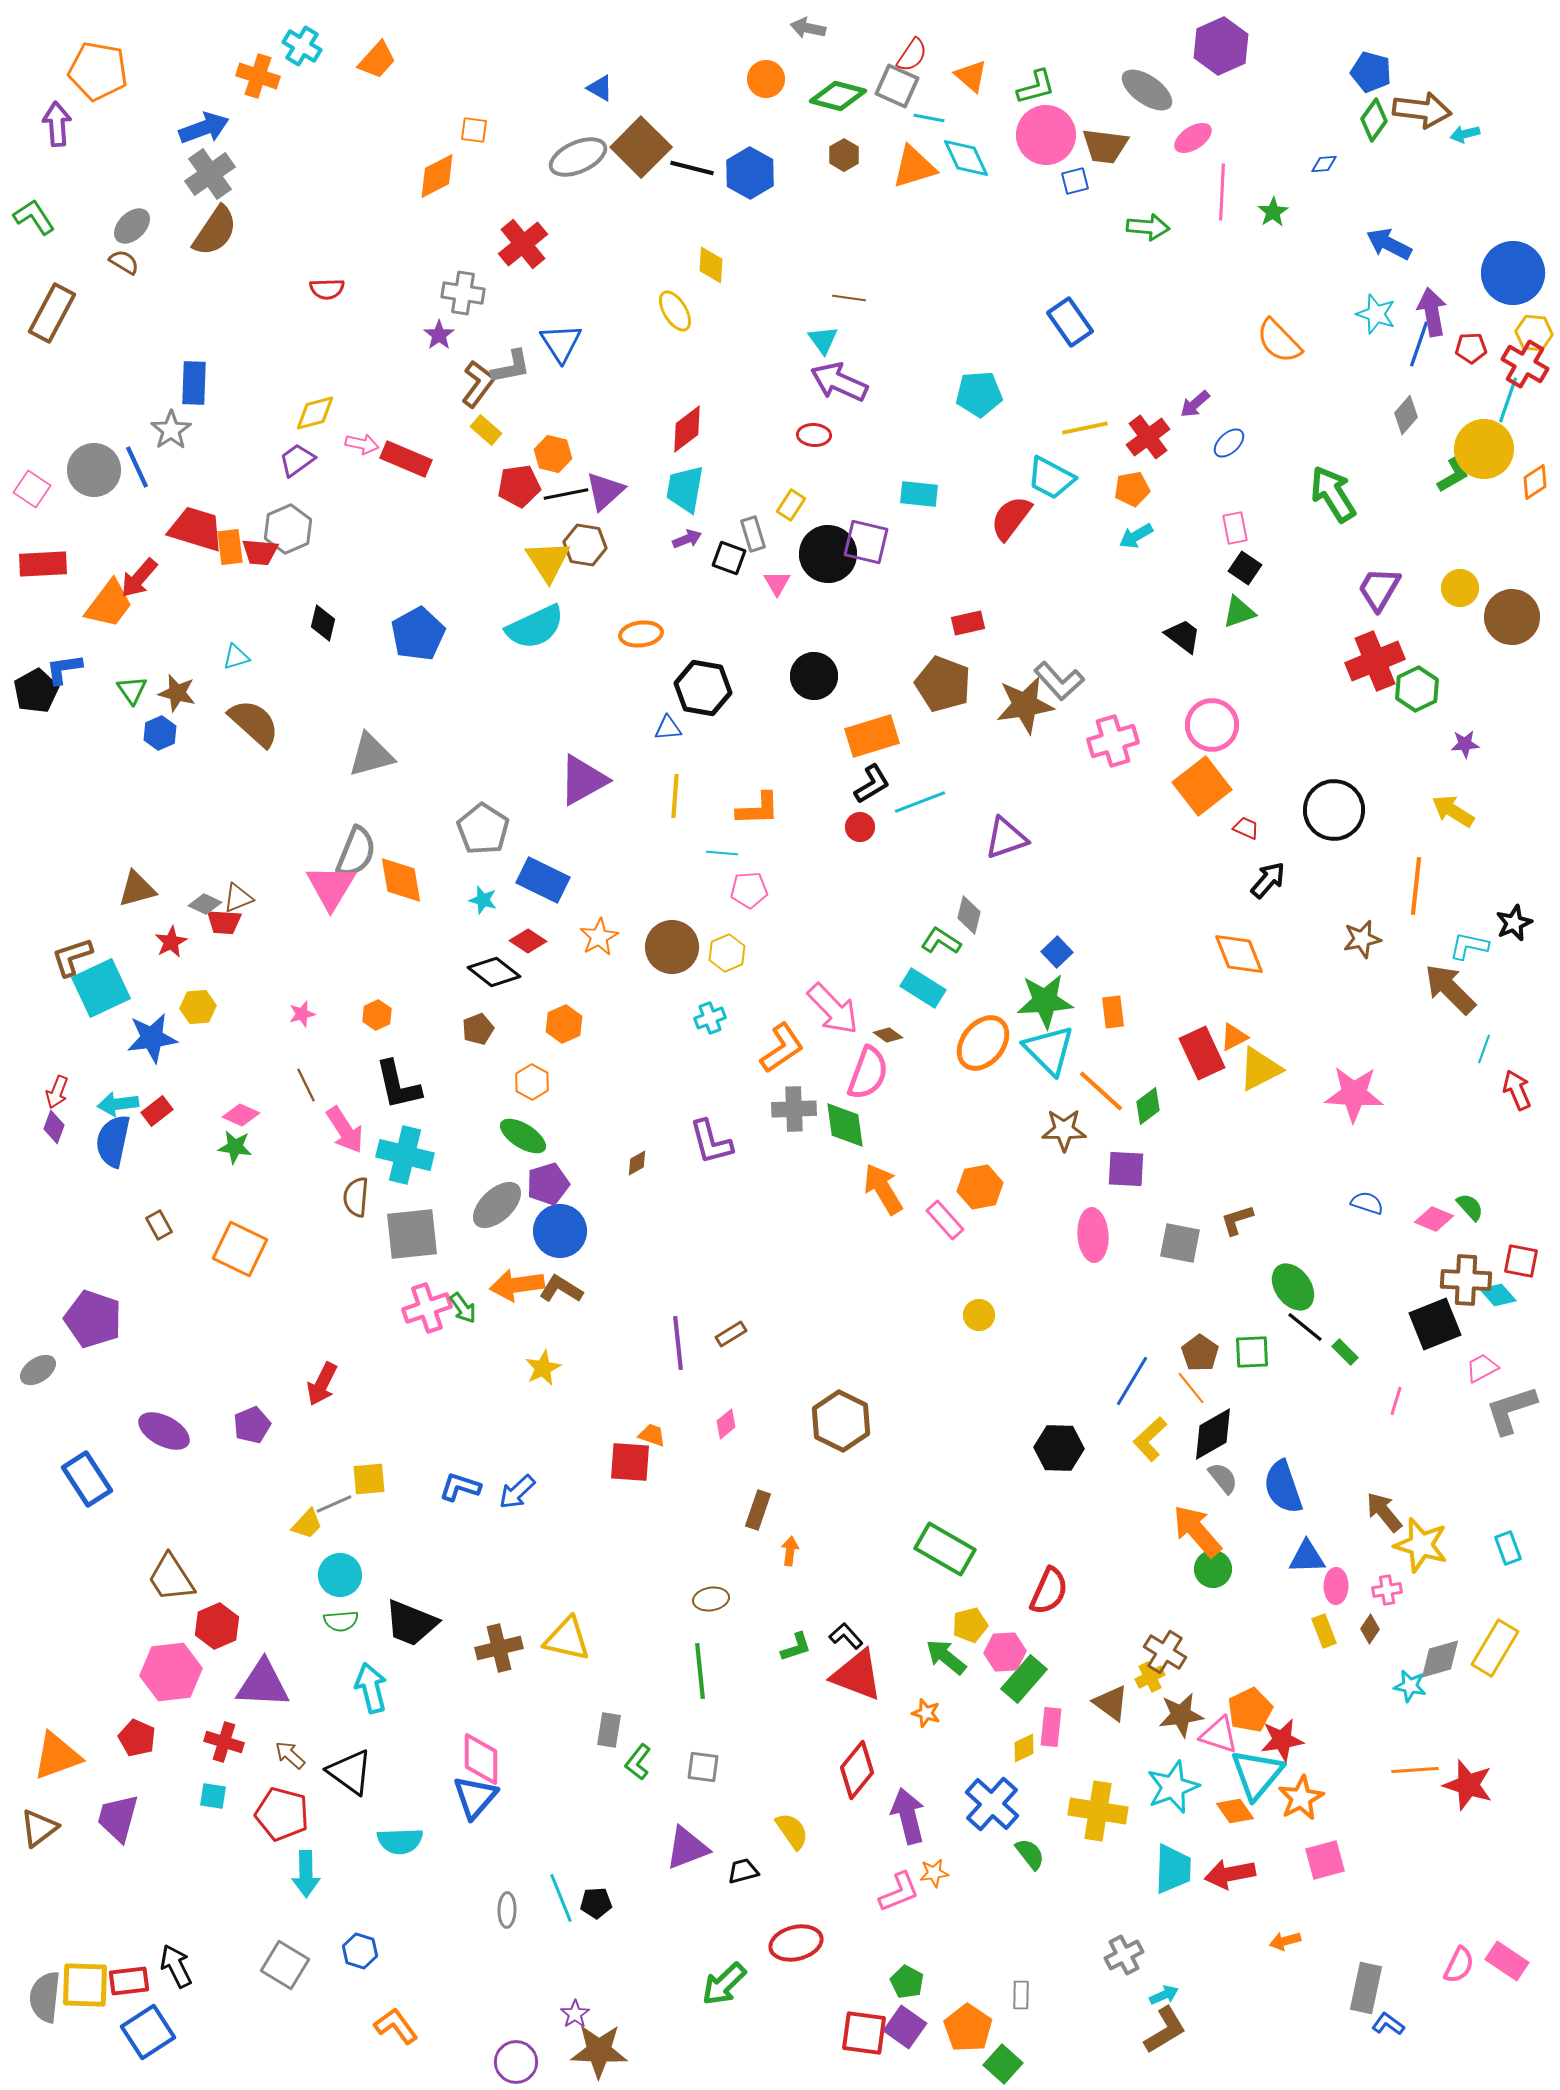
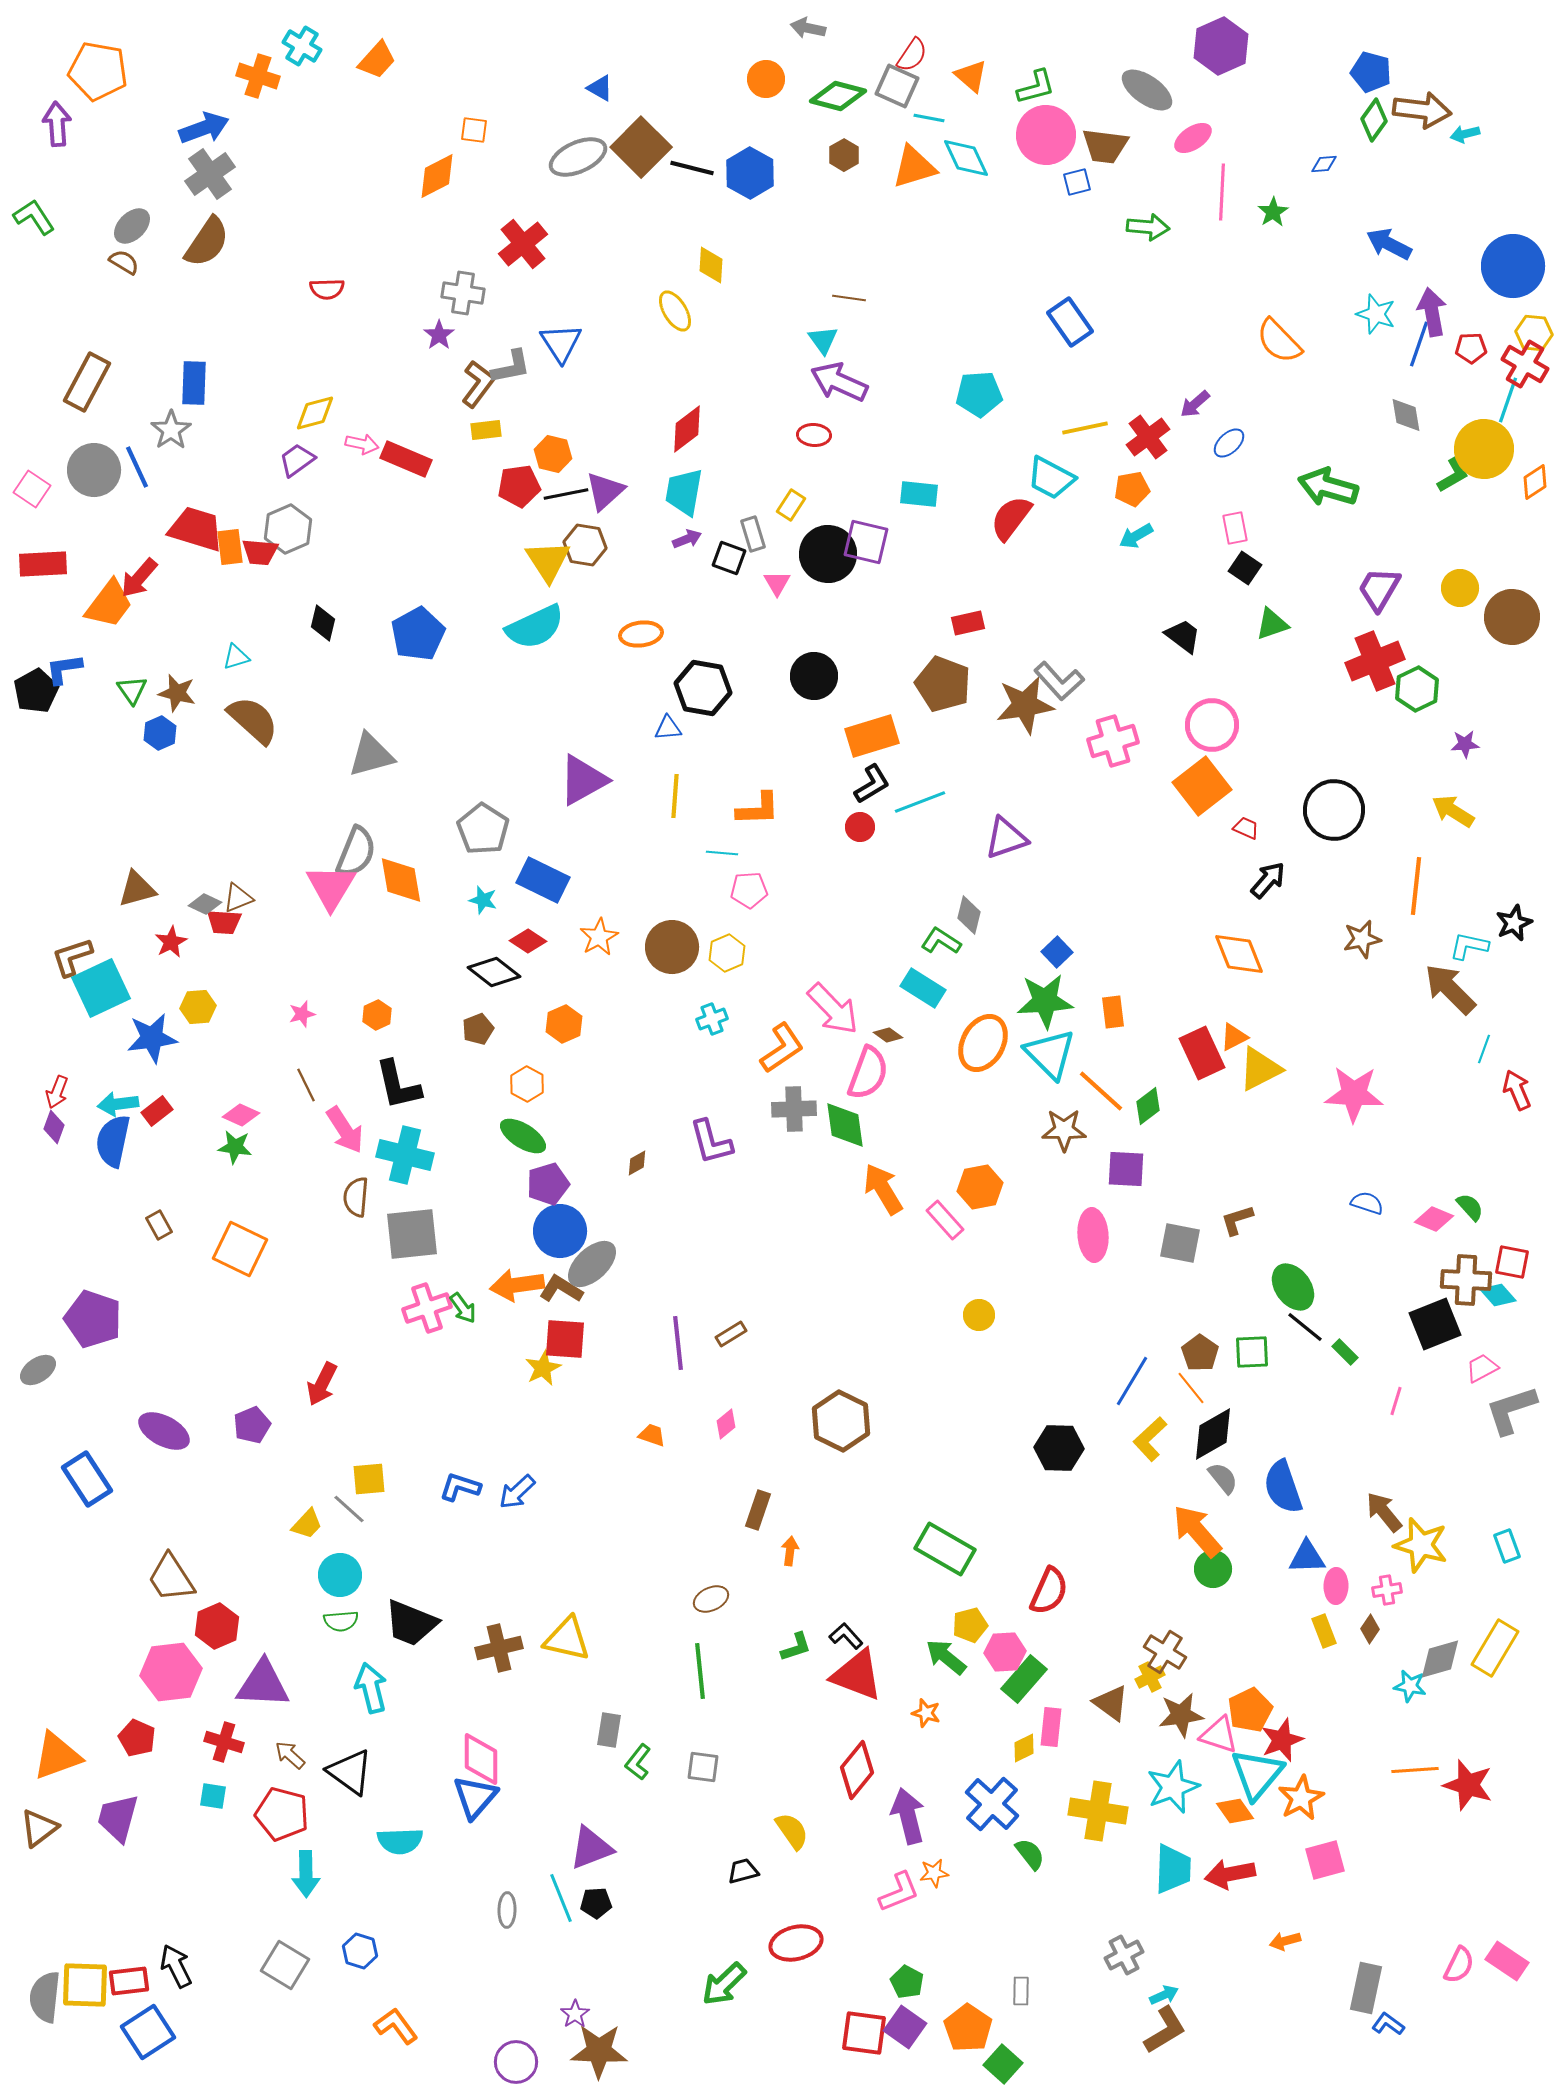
blue square at (1075, 181): moved 2 px right, 1 px down
brown semicircle at (215, 231): moved 8 px left, 11 px down
blue circle at (1513, 273): moved 7 px up
brown rectangle at (52, 313): moved 35 px right, 69 px down
gray diamond at (1406, 415): rotated 51 degrees counterclockwise
yellow rectangle at (486, 430): rotated 48 degrees counterclockwise
cyan trapezoid at (685, 489): moved 1 px left, 3 px down
green arrow at (1333, 494): moved 5 px left, 7 px up; rotated 42 degrees counterclockwise
green triangle at (1239, 612): moved 33 px right, 12 px down
brown semicircle at (254, 723): moved 1 px left, 3 px up
cyan cross at (710, 1018): moved 2 px right, 1 px down
orange ellipse at (983, 1043): rotated 10 degrees counterclockwise
cyan triangle at (1049, 1050): moved 1 px right, 4 px down
orange hexagon at (532, 1082): moved 5 px left, 2 px down
gray ellipse at (497, 1205): moved 95 px right, 59 px down
red square at (1521, 1261): moved 9 px left, 1 px down
red square at (630, 1462): moved 65 px left, 123 px up
gray line at (334, 1504): moved 15 px right, 5 px down; rotated 66 degrees clockwise
cyan rectangle at (1508, 1548): moved 1 px left, 2 px up
brown ellipse at (711, 1599): rotated 16 degrees counterclockwise
red star at (1282, 1740): rotated 12 degrees counterclockwise
purple triangle at (687, 1848): moved 96 px left
gray rectangle at (1021, 1995): moved 4 px up
